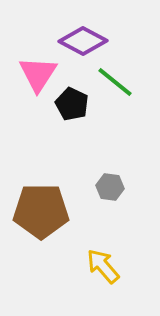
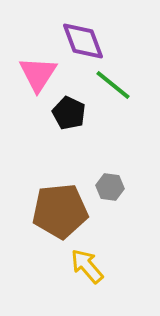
purple diamond: rotated 42 degrees clockwise
green line: moved 2 px left, 3 px down
black pentagon: moved 3 px left, 9 px down
brown pentagon: moved 19 px right; rotated 6 degrees counterclockwise
yellow arrow: moved 16 px left
